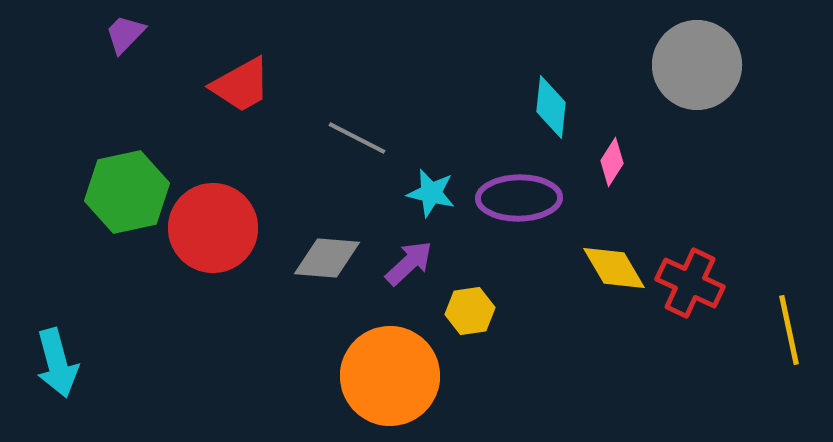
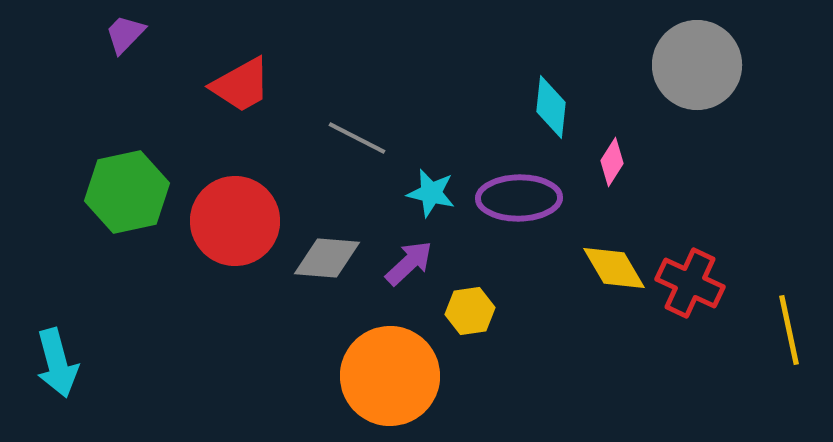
red circle: moved 22 px right, 7 px up
